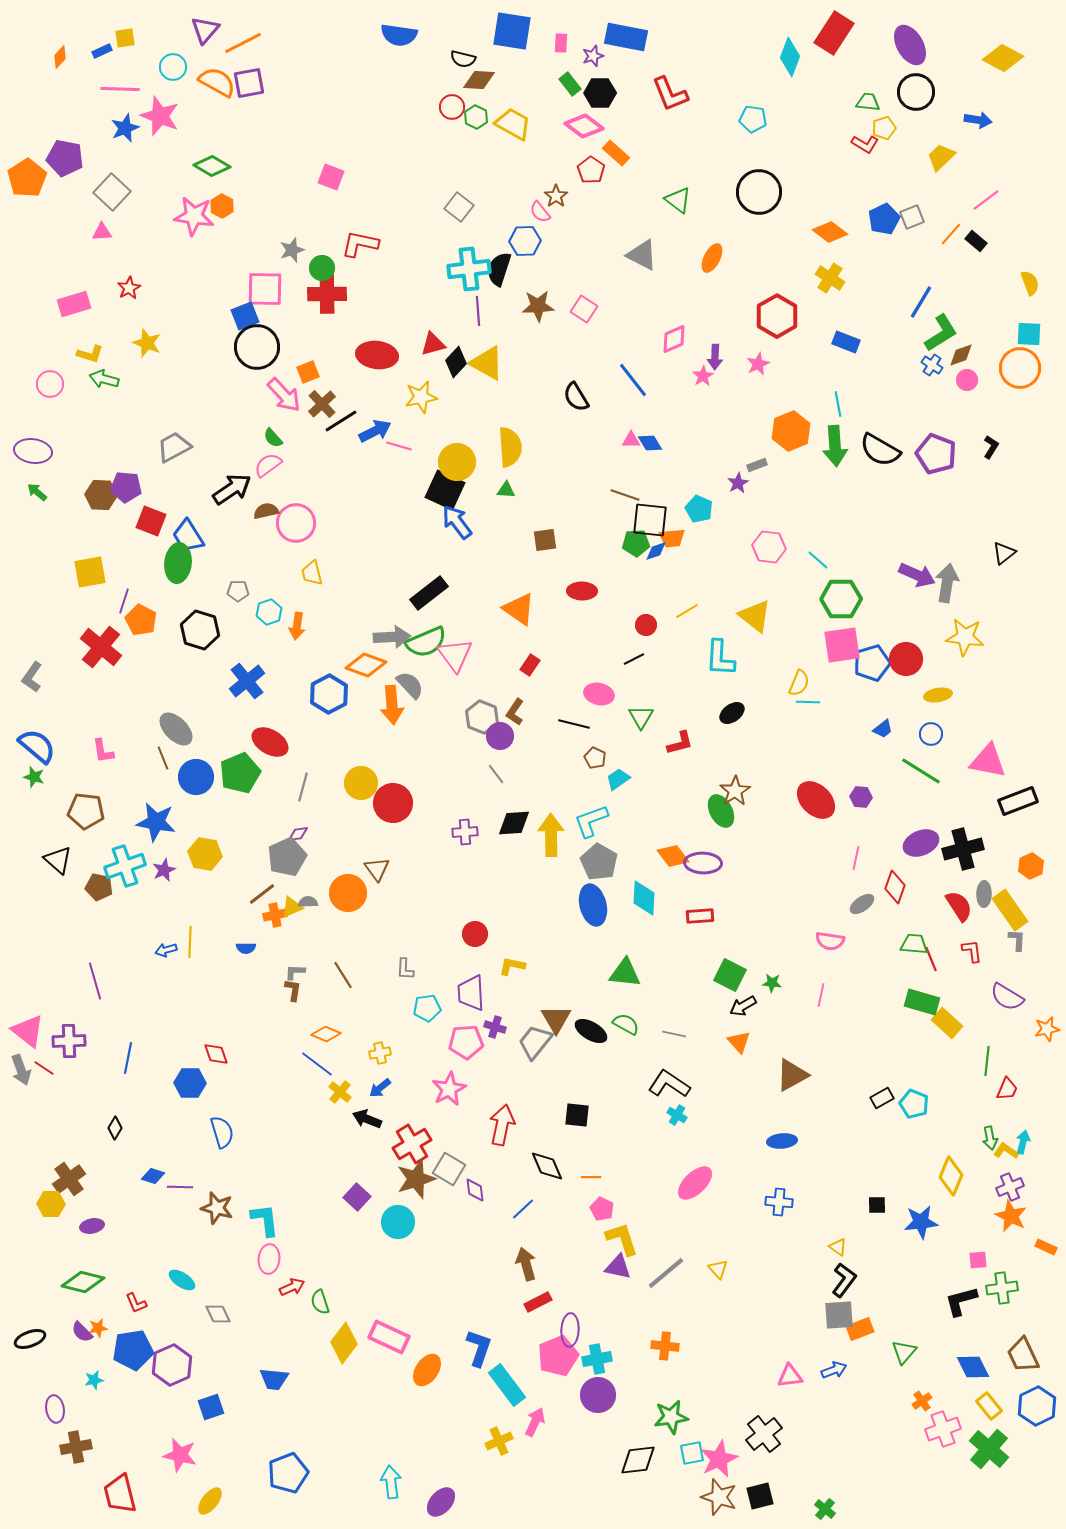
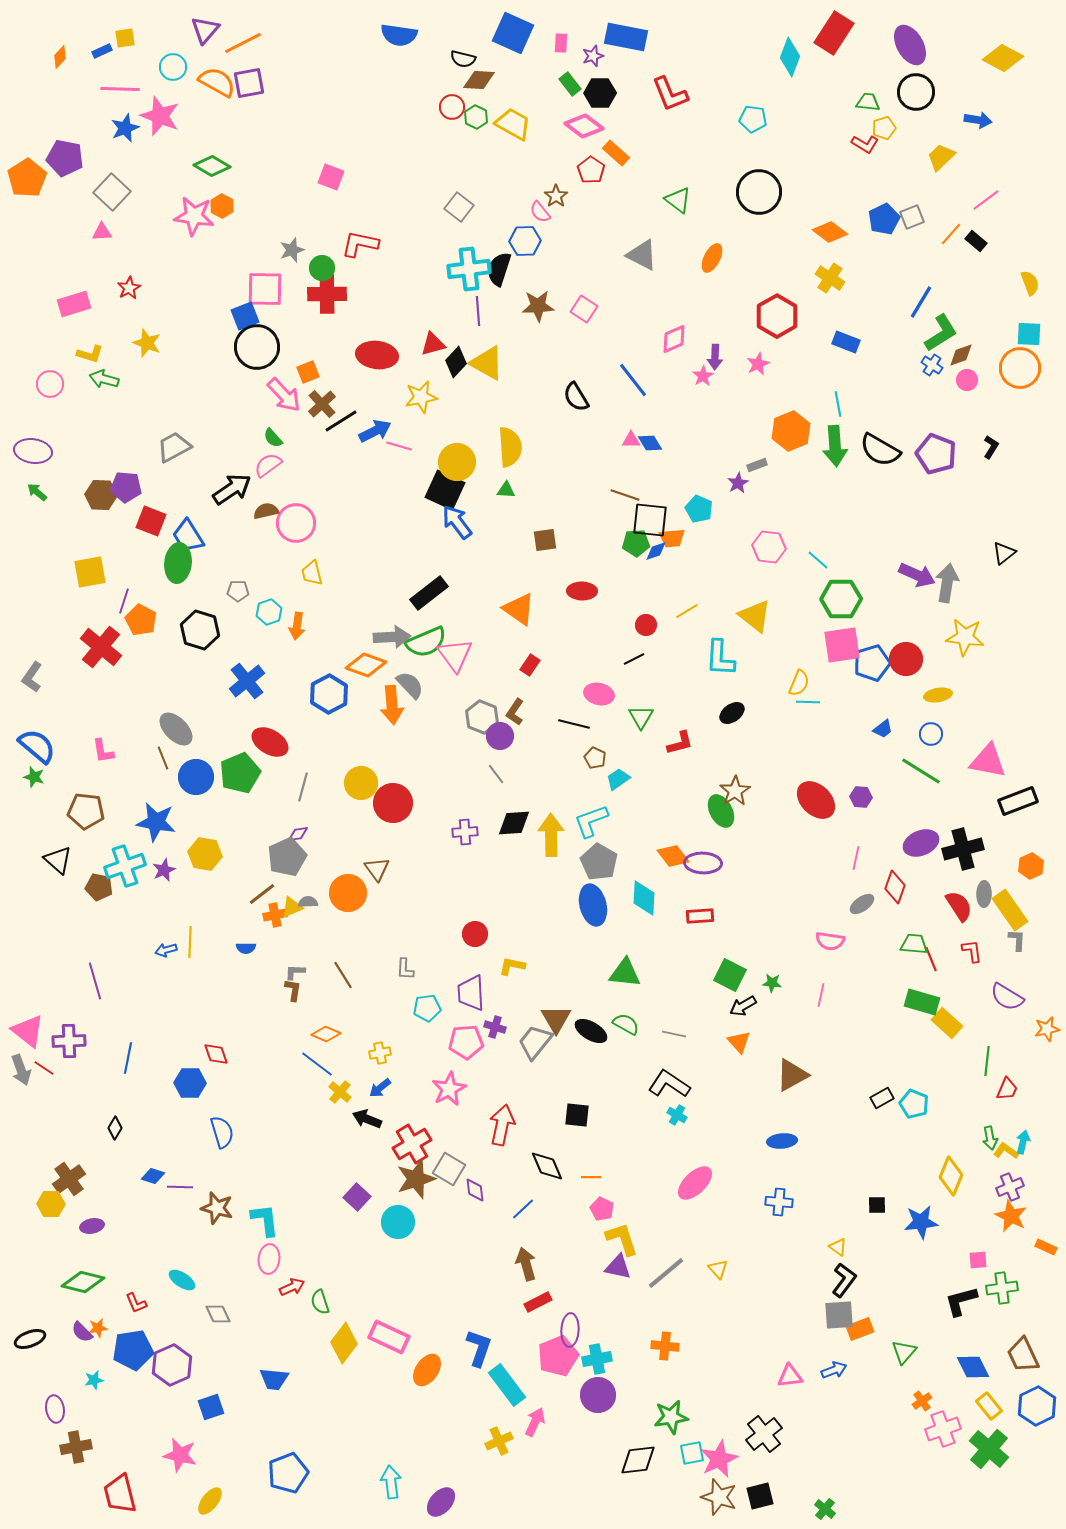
blue square at (512, 31): moved 1 px right, 2 px down; rotated 15 degrees clockwise
